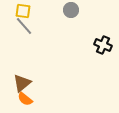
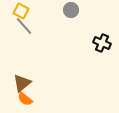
yellow square: moved 2 px left; rotated 21 degrees clockwise
black cross: moved 1 px left, 2 px up
